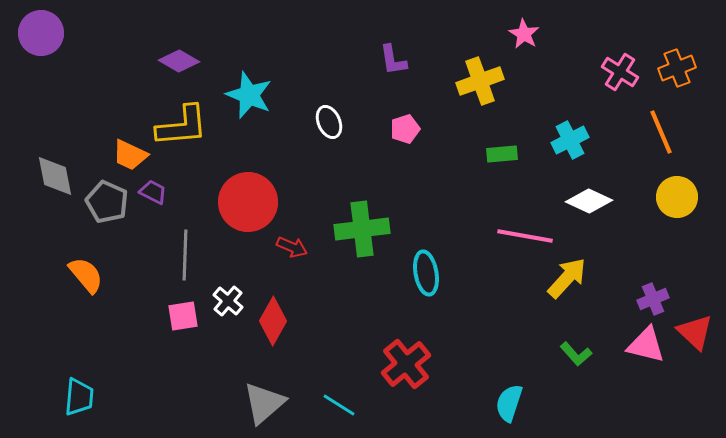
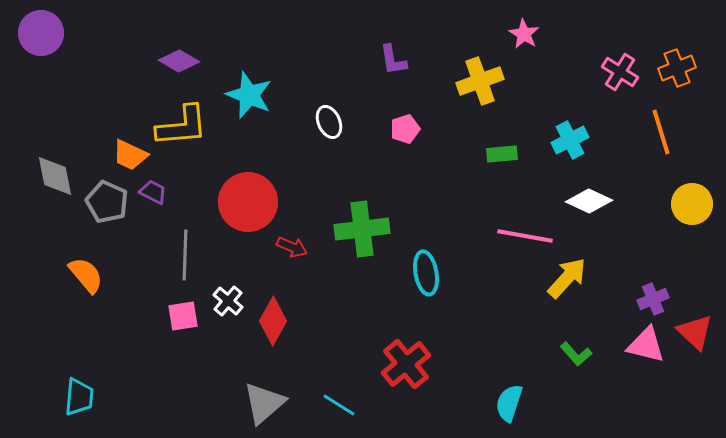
orange line: rotated 6 degrees clockwise
yellow circle: moved 15 px right, 7 px down
